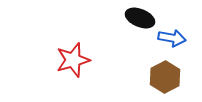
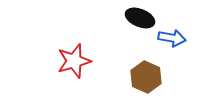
red star: moved 1 px right, 1 px down
brown hexagon: moved 19 px left; rotated 8 degrees counterclockwise
